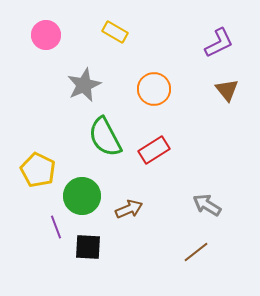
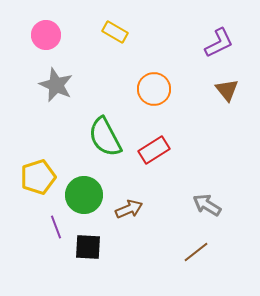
gray star: moved 28 px left; rotated 24 degrees counterclockwise
yellow pentagon: moved 7 px down; rotated 28 degrees clockwise
green circle: moved 2 px right, 1 px up
